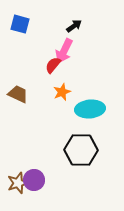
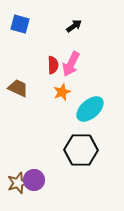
pink arrow: moved 7 px right, 13 px down
red semicircle: rotated 138 degrees clockwise
brown trapezoid: moved 6 px up
cyan ellipse: rotated 36 degrees counterclockwise
